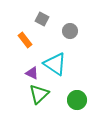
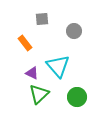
gray square: rotated 32 degrees counterclockwise
gray circle: moved 4 px right
orange rectangle: moved 3 px down
cyan triangle: moved 3 px right, 2 px down; rotated 15 degrees clockwise
green circle: moved 3 px up
